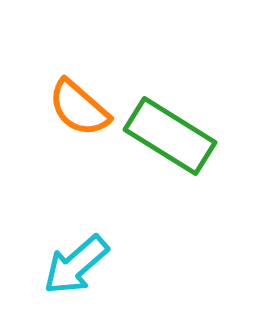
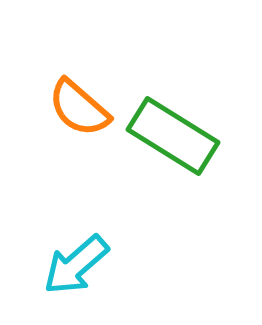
green rectangle: moved 3 px right
